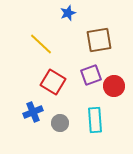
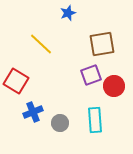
brown square: moved 3 px right, 4 px down
red square: moved 37 px left, 1 px up
